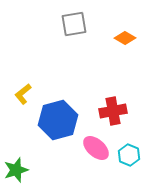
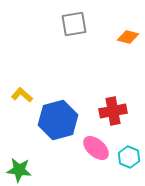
orange diamond: moved 3 px right, 1 px up; rotated 15 degrees counterclockwise
yellow L-shape: moved 1 px left, 1 px down; rotated 80 degrees clockwise
cyan hexagon: moved 2 px down
green star: moved 3 px right; rotated 25 degrees clockwise
